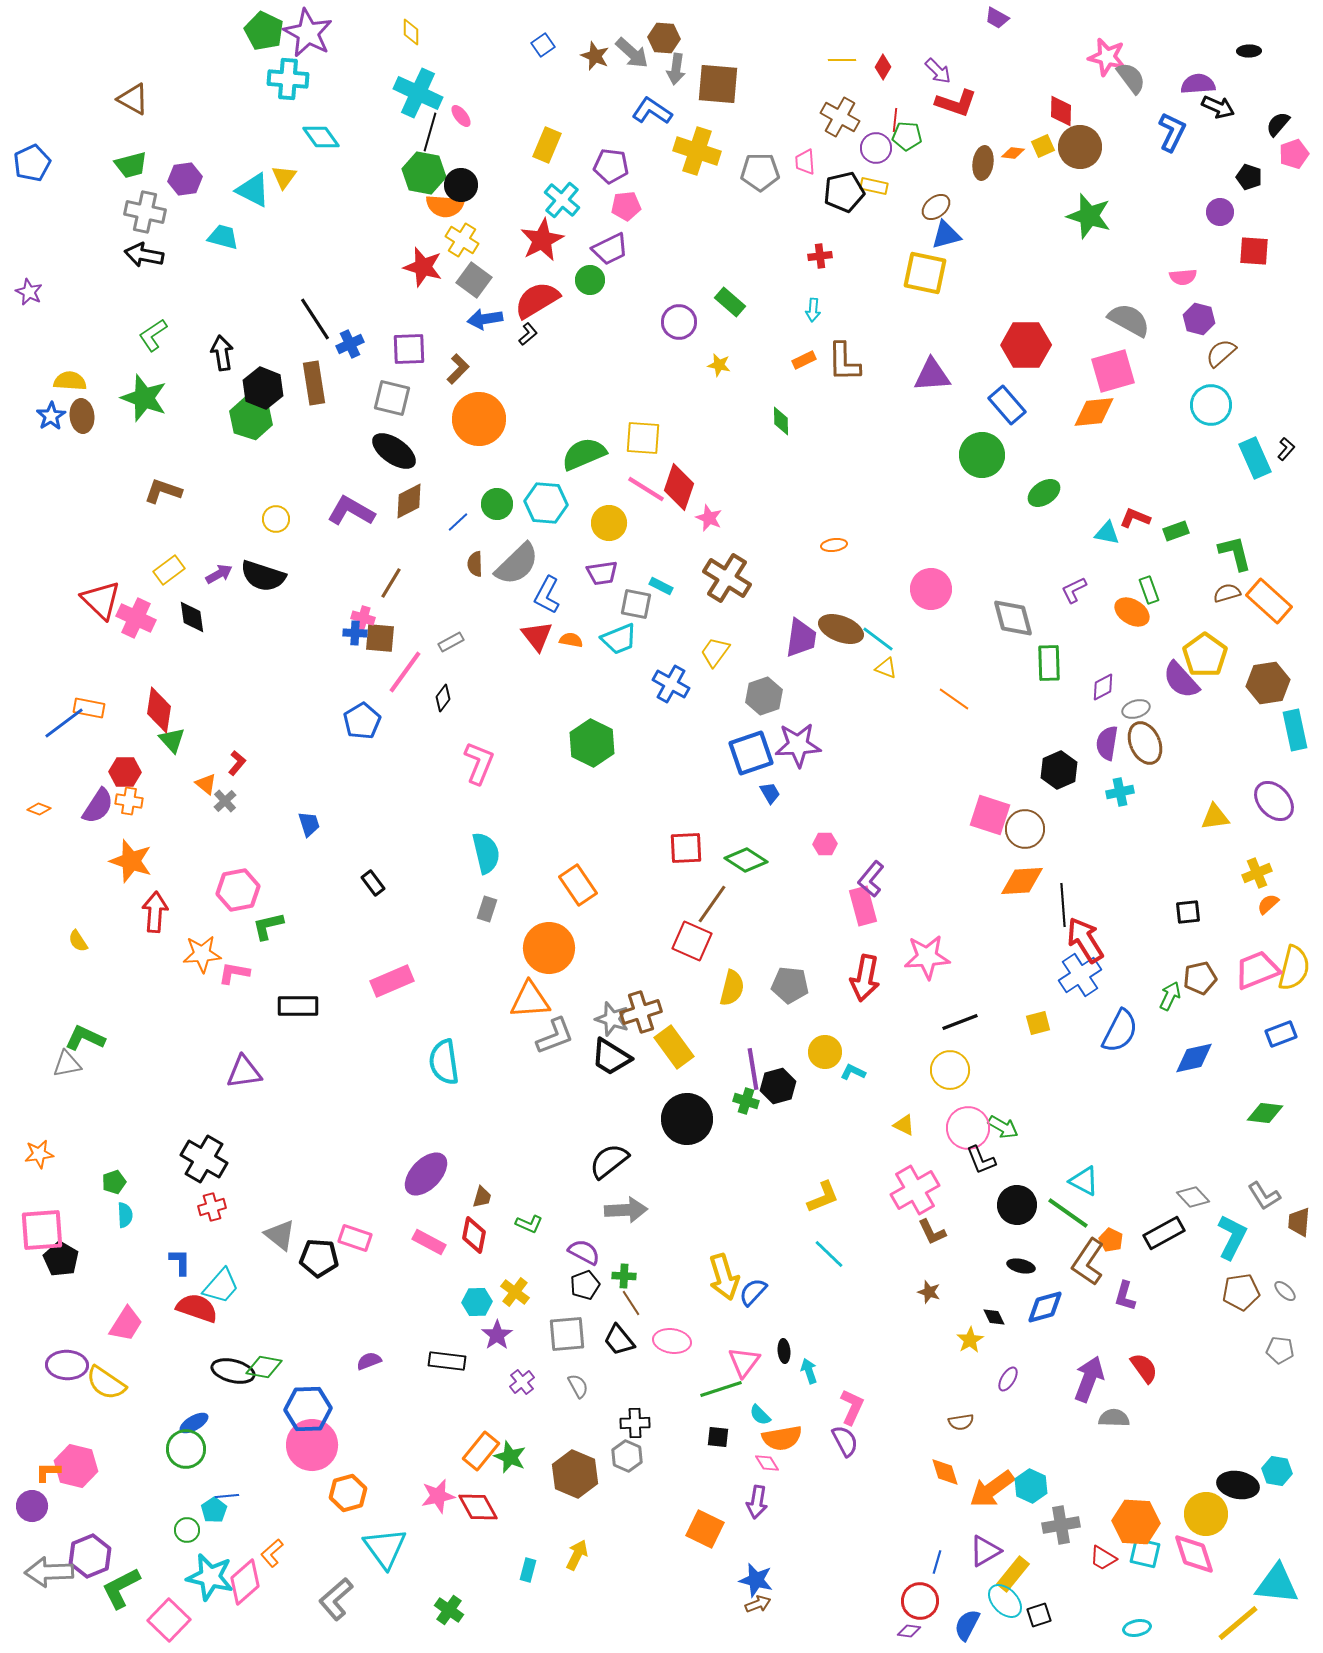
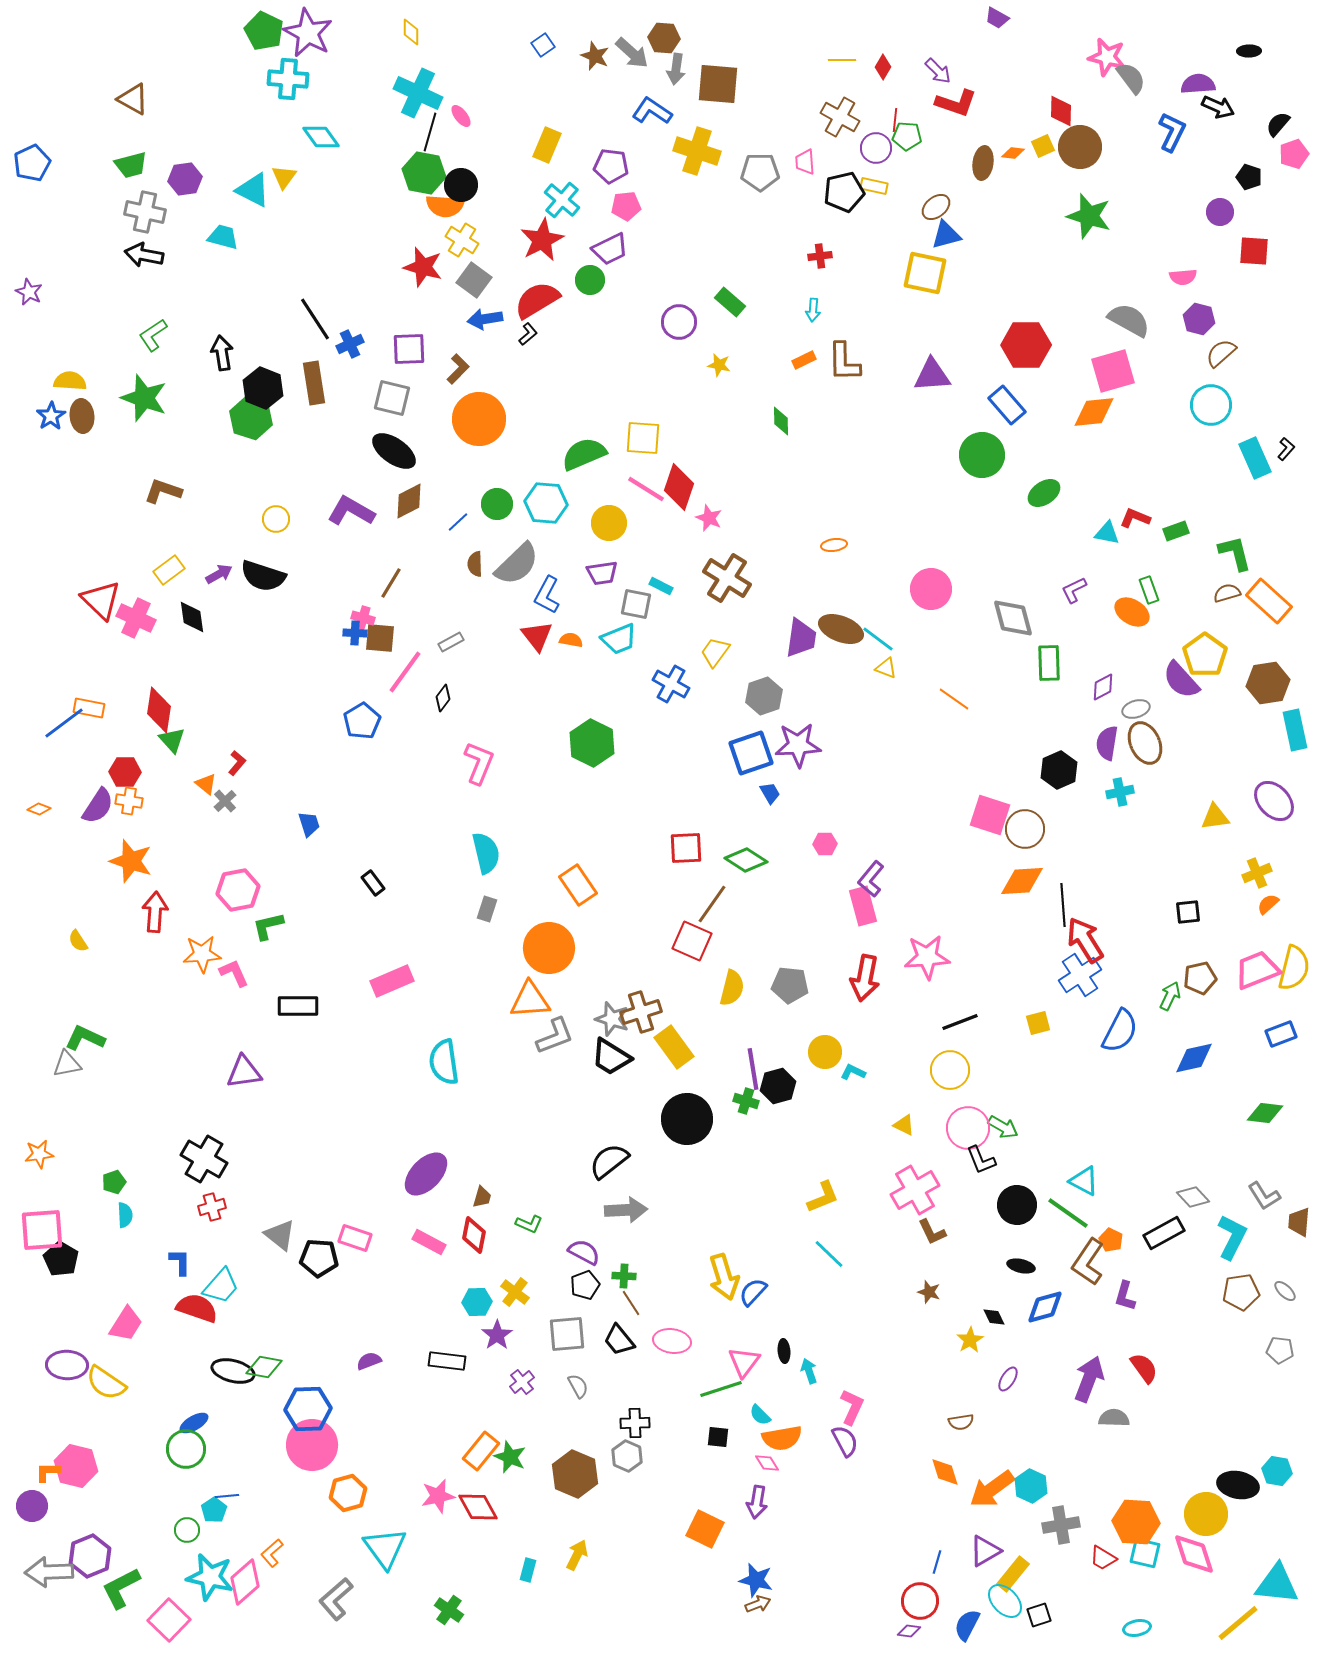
pink L-shape at (234, 973): rotated 56 degrees clockwise
